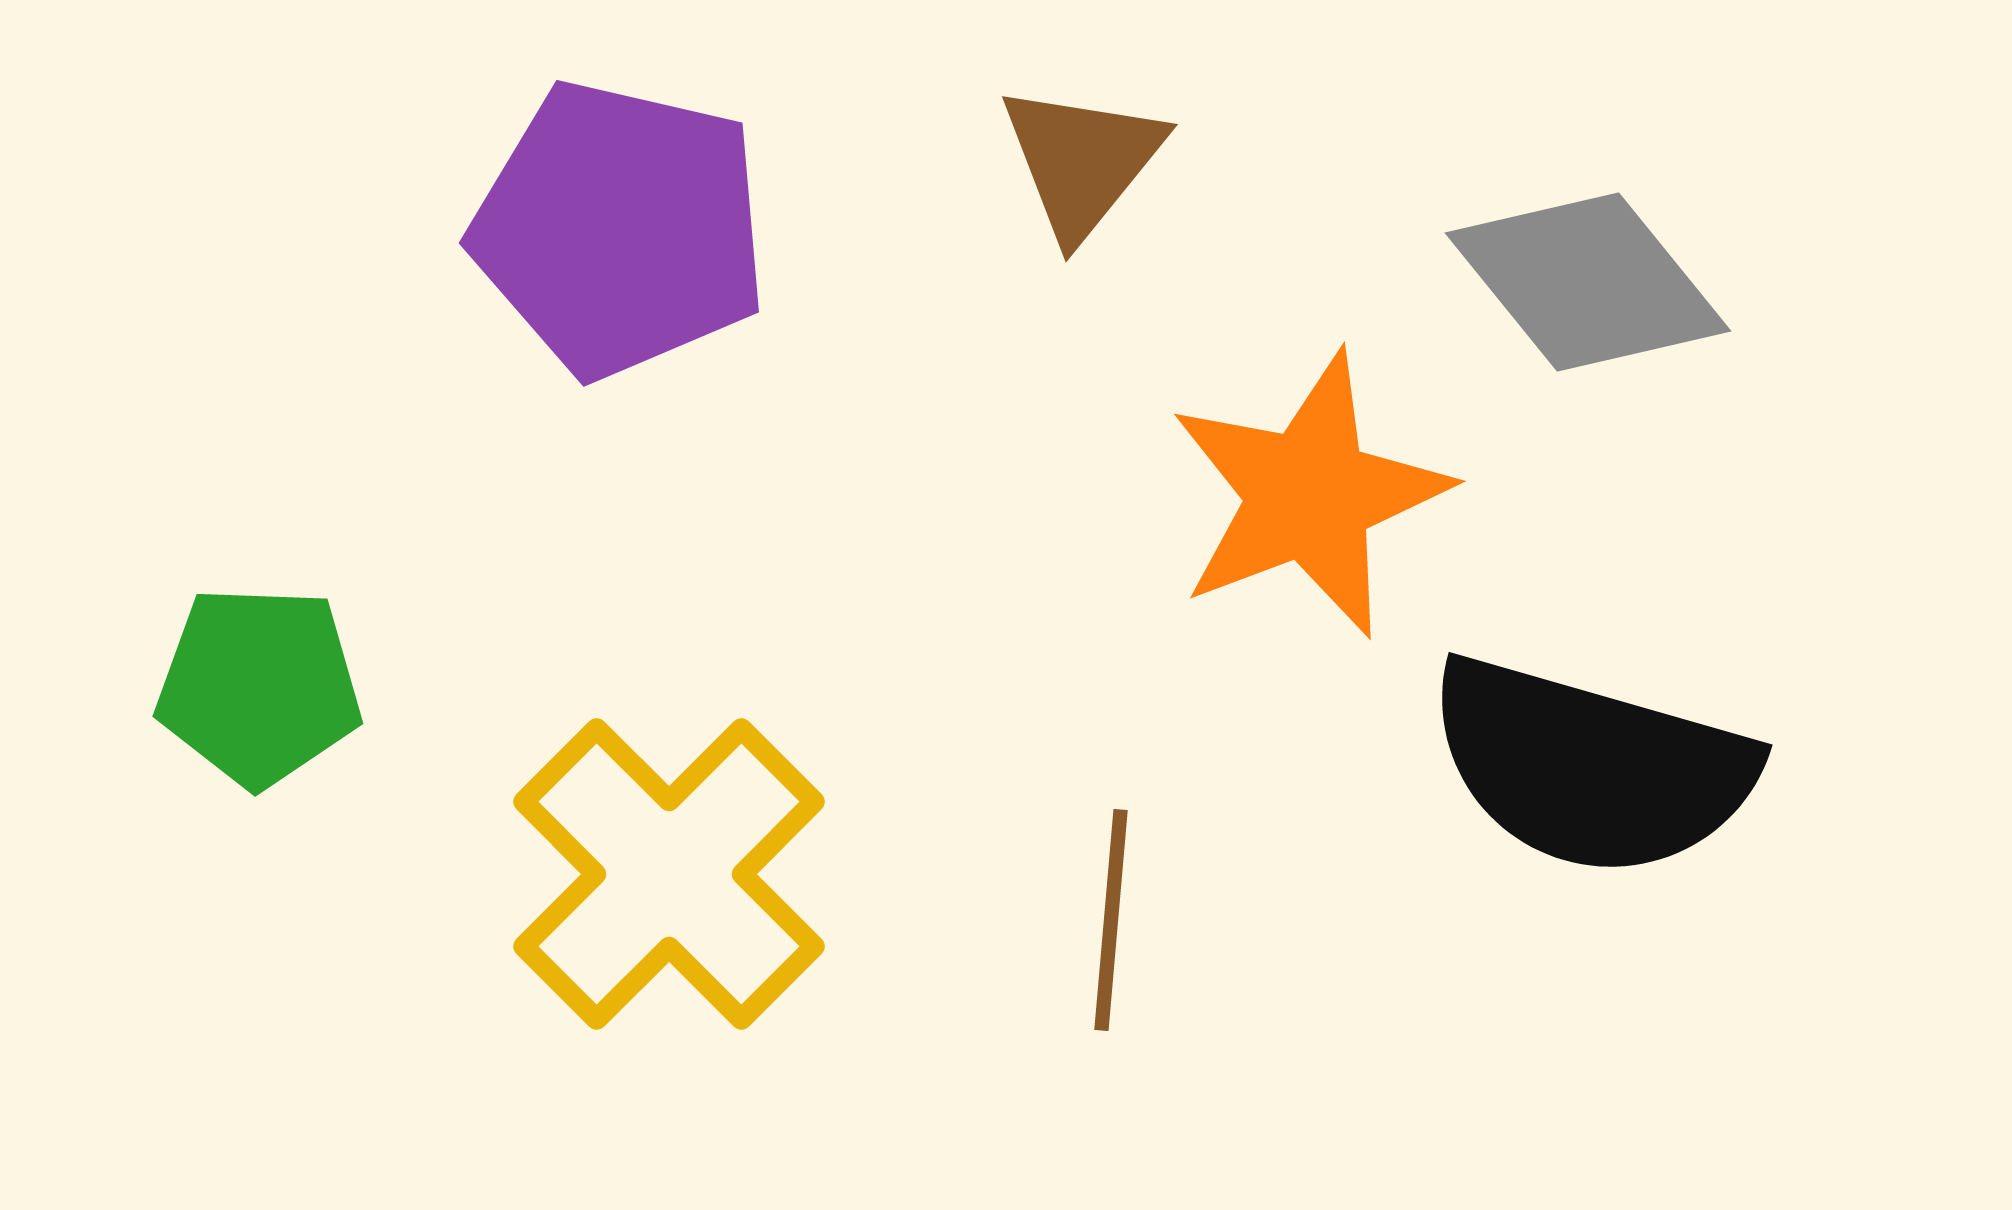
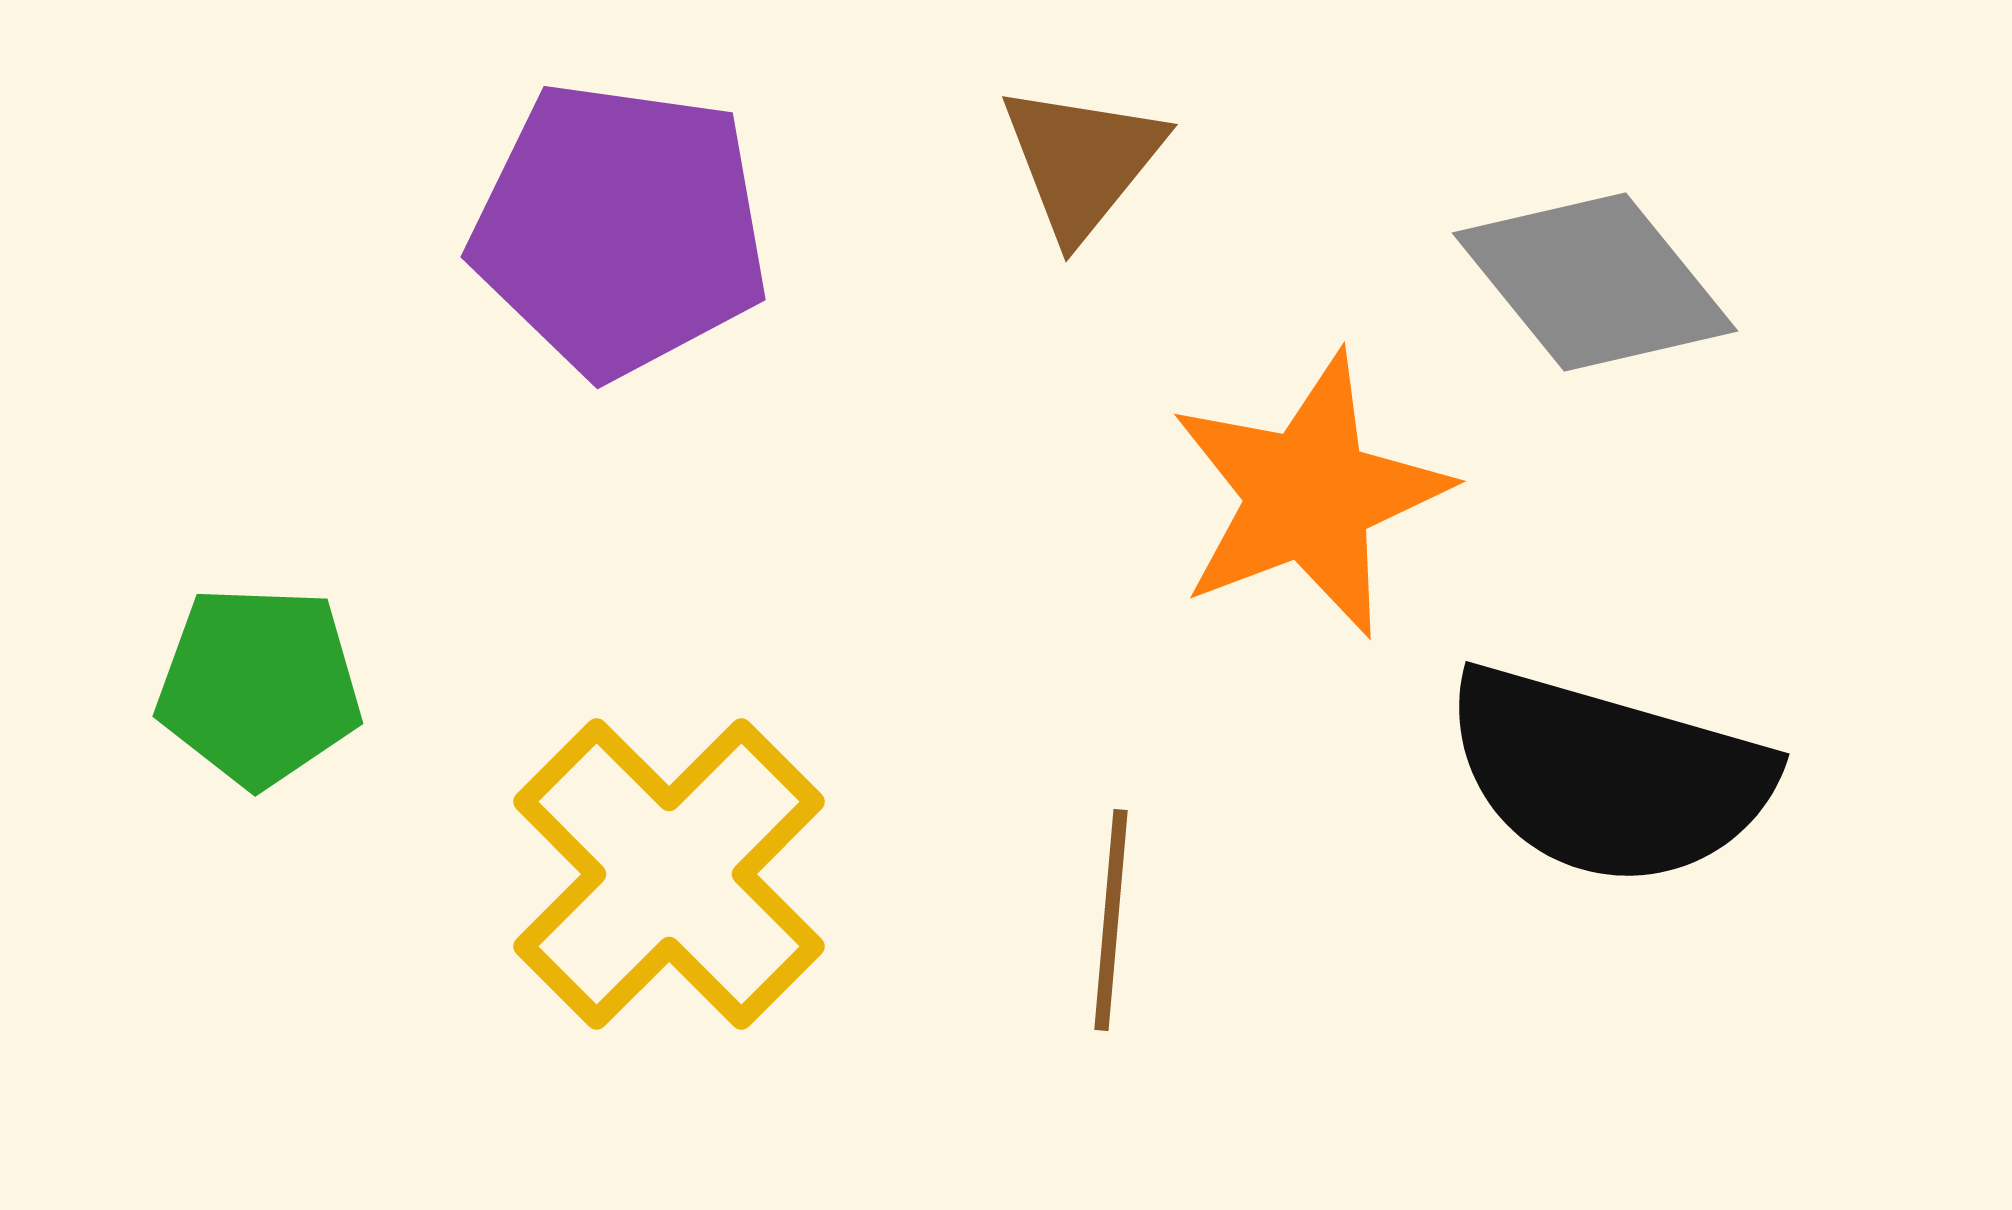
purple pentagon: rotated 5 degrees counterclockwise
gray diamond: moved 7 px right
black semicircle: moved 17 px right, 9 px down
